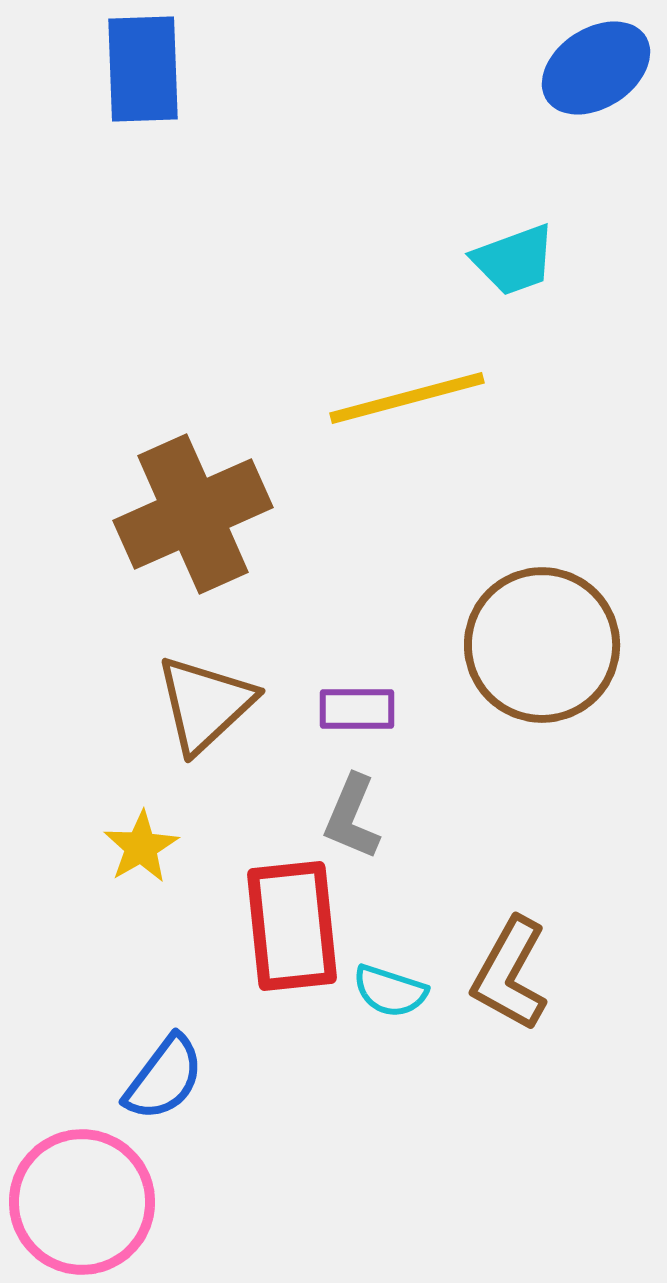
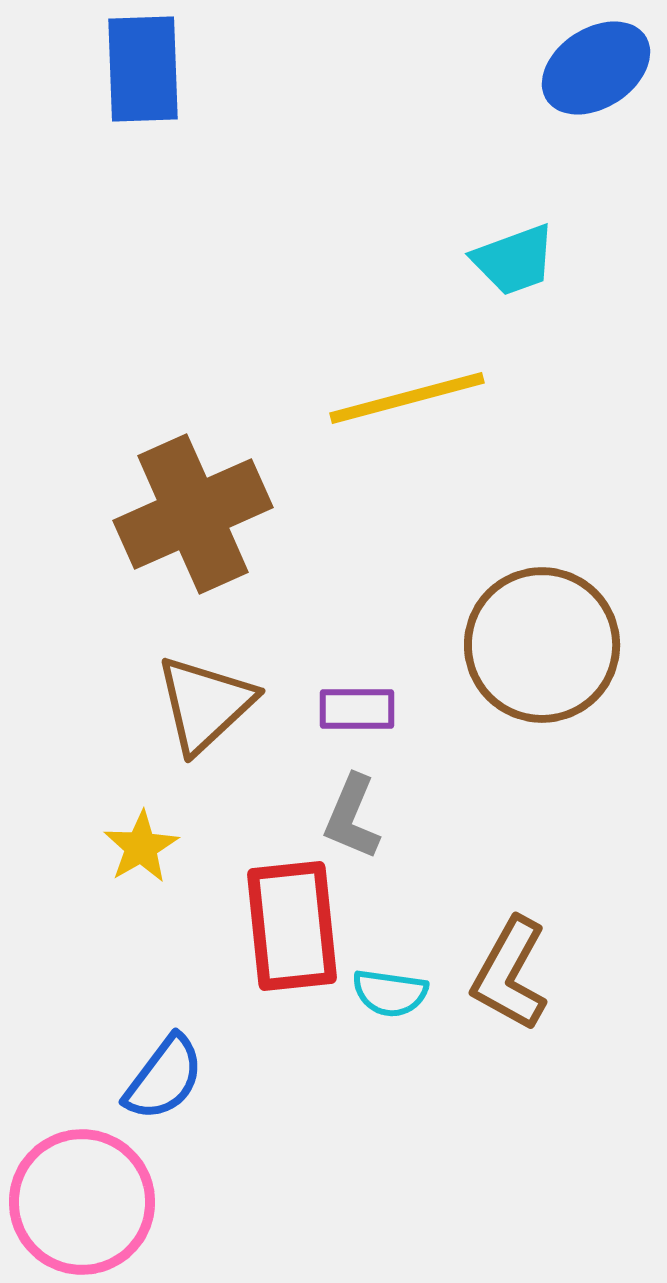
cyan semicircle: moved 2 px down; rotated 10 degrees counterclockwise
